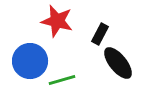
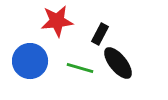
red star: rotated 20 degrees counterclockwise
green line: moved 18 px right, 12 px up; rotated 32 degrees clockwise
